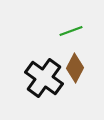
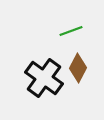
brown diamond: moved 3 px right
